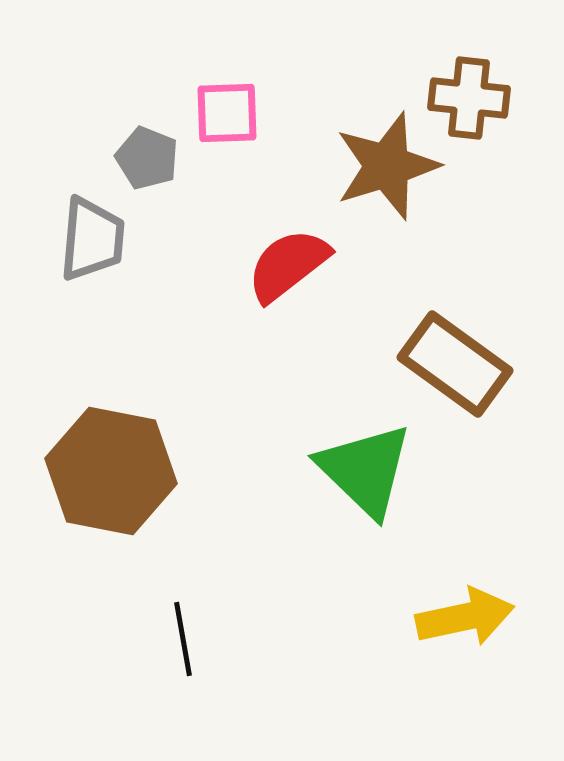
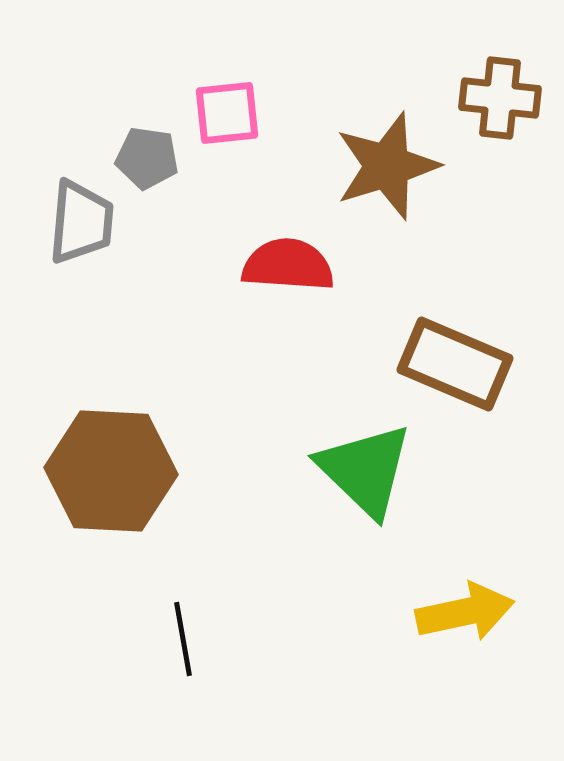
brown cross: moved 31 px right
pink square: rotated 4 degrees counterclockwise
gray pentagon: rotated 14 degrees counterclockwise
gray trapezoid: moved 11 px left, 17 px up
red semicircle: rotated 42 degrees clockwise
brown rectangle: rotated 13 degrees counterclockwise
brown hexagon: rotated 8 degrees counterclockwise
yellow arrow: moved 5 px up
